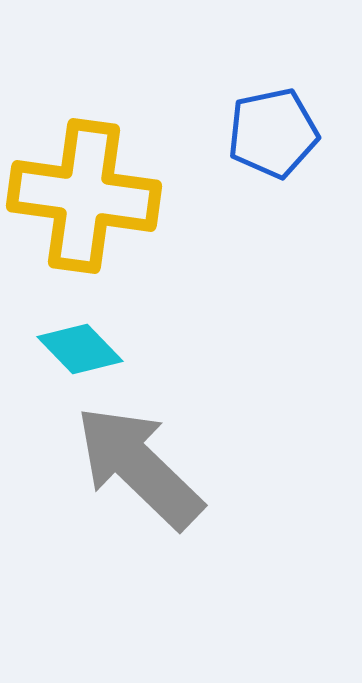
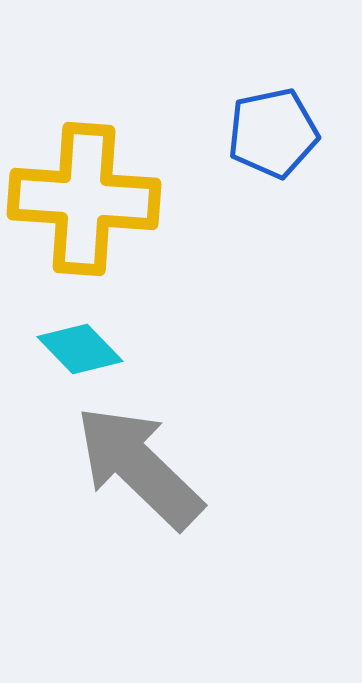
yellow cross: moved 3 px down; rotated 4 degrees counterclockwise
